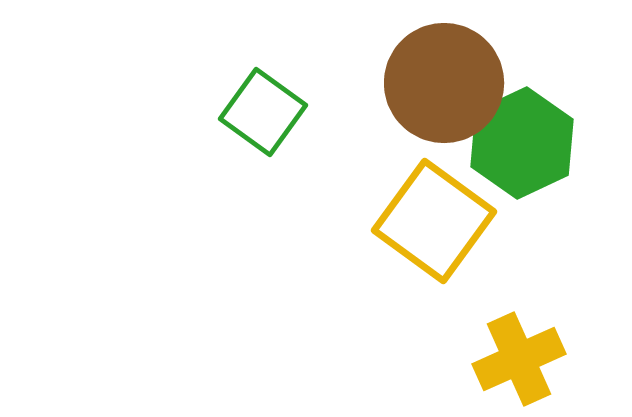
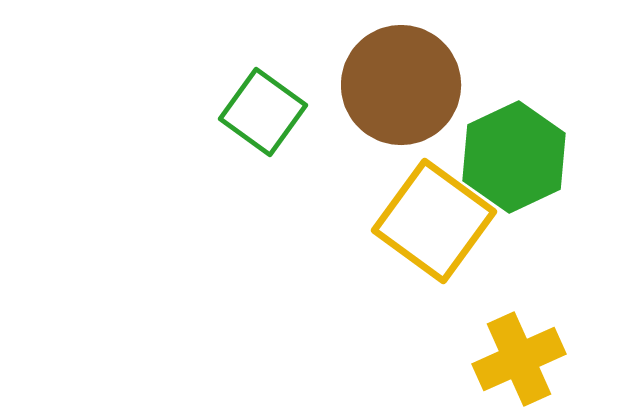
brown circle: moved 43 px left, 2 px down
green hexagon: moved 8 px left, 14 px down
